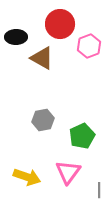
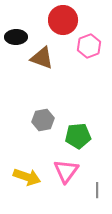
red circle: moved 3 px right, 4 px up
brown triangle: rotated 10 degrees counterclockwise
green pentagon: moved 4 px left; rotated 20 degrees clockwise
pink triangle: moved 2 px left, 1 px up
gray line: moved 2 px left
